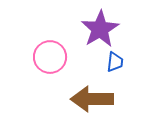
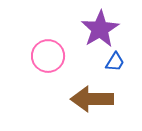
pink circle: moved 2 px left, 1 px up
blue trapezoid: rotated 25 degrees clockwise
